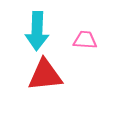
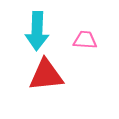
red triangle: moved 1 px right
